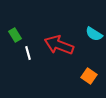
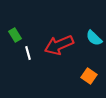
cyan semicircle: moved 4 px down; rotated 12 degrees clockwise
red arrow: rotated 44 degrees counterclockwise
